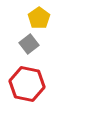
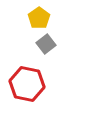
gray square: moved 17 px right
